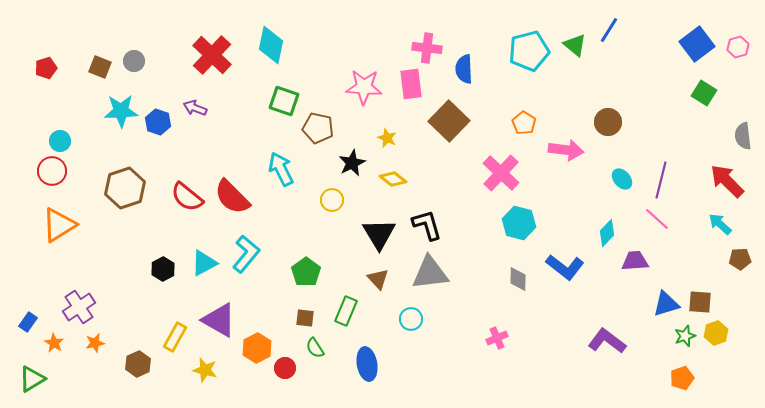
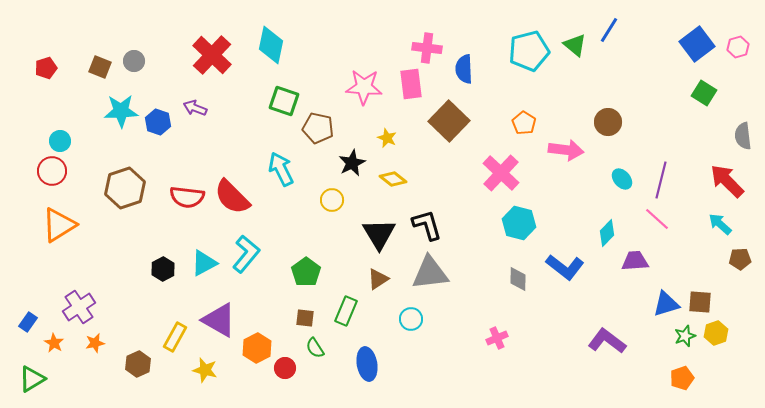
red semicircle at (187, 197): rotated 32 degrees counterclockwise
brown triangle at (378, 279): rotated 40 degrees clockwise
